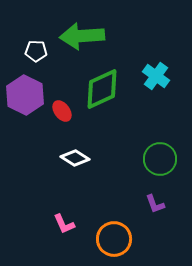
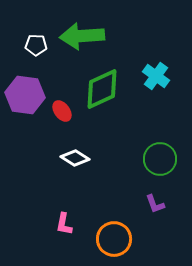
white pentagon: moved 6 px up
purple hexagon: rotated 18 degrees counterclockwise
pink L-shape: rotated 35 degrees clockwise
